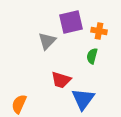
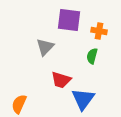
purple square: moved 2 px left, 2 px up; rotated 20 degrees clockwise
gray triangle: moved 2 px left, 6 px down
